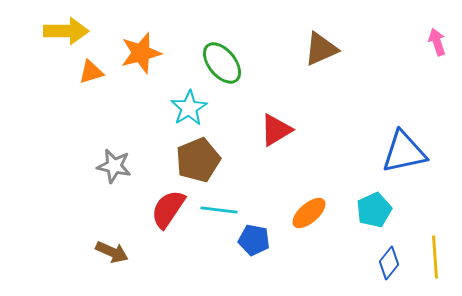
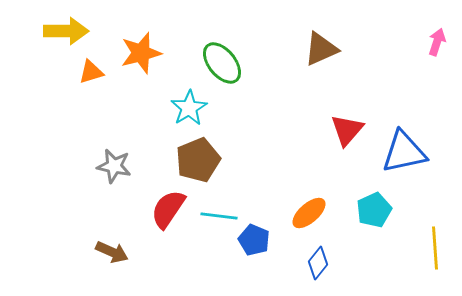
pink arrow: rotated 36 degrees clockwise
red triangle: moved 71 px right; rotated 18 degrees counterclockwise
cyan line: moved 6 px down
blue pentagon: rotated 12 degrees clockwise
yellow line: moved 9 px up
blue diamond: moved 71 px left
